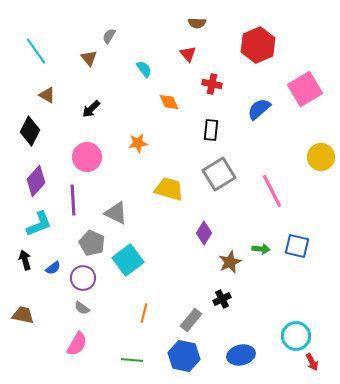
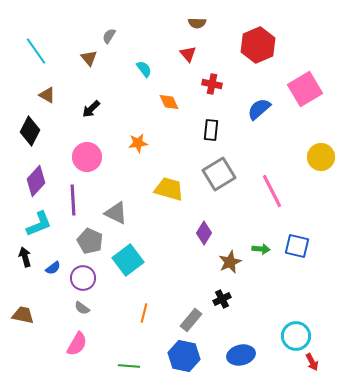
gray pentagon at (92, 243): moved 2 px left, 2 px up
black arrow at (25, 260): moved 3 px up
green line at (132, 360): moved 3 px left, 6 px down
